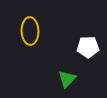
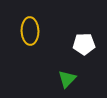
white pentagon: moved 4 px left, 3 px up
